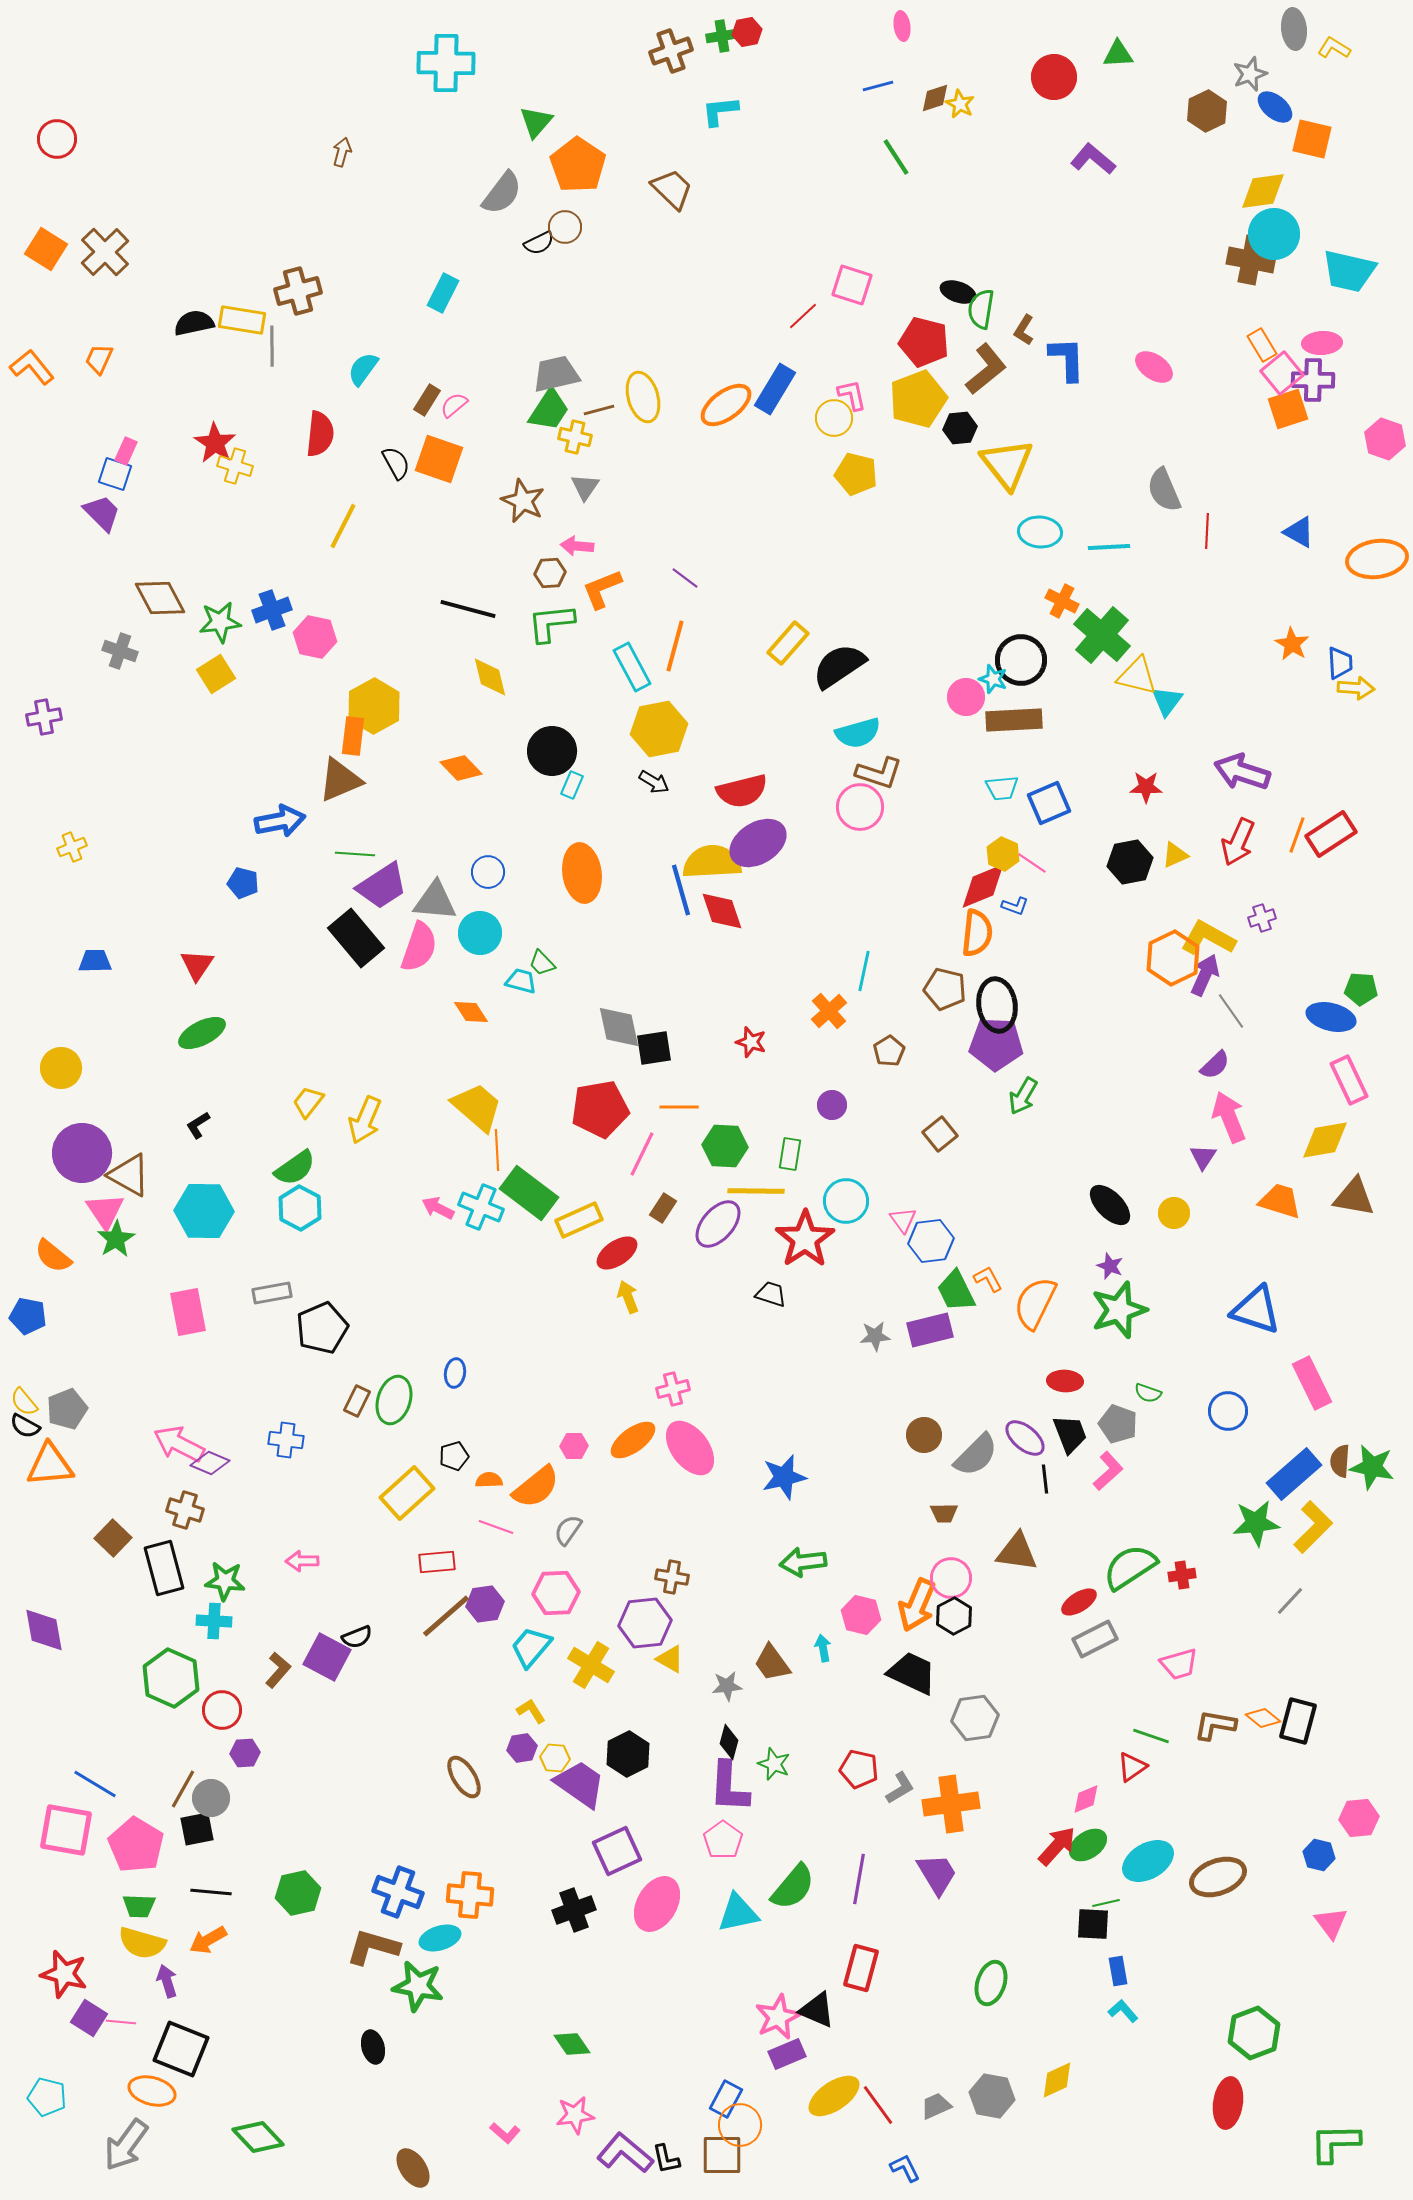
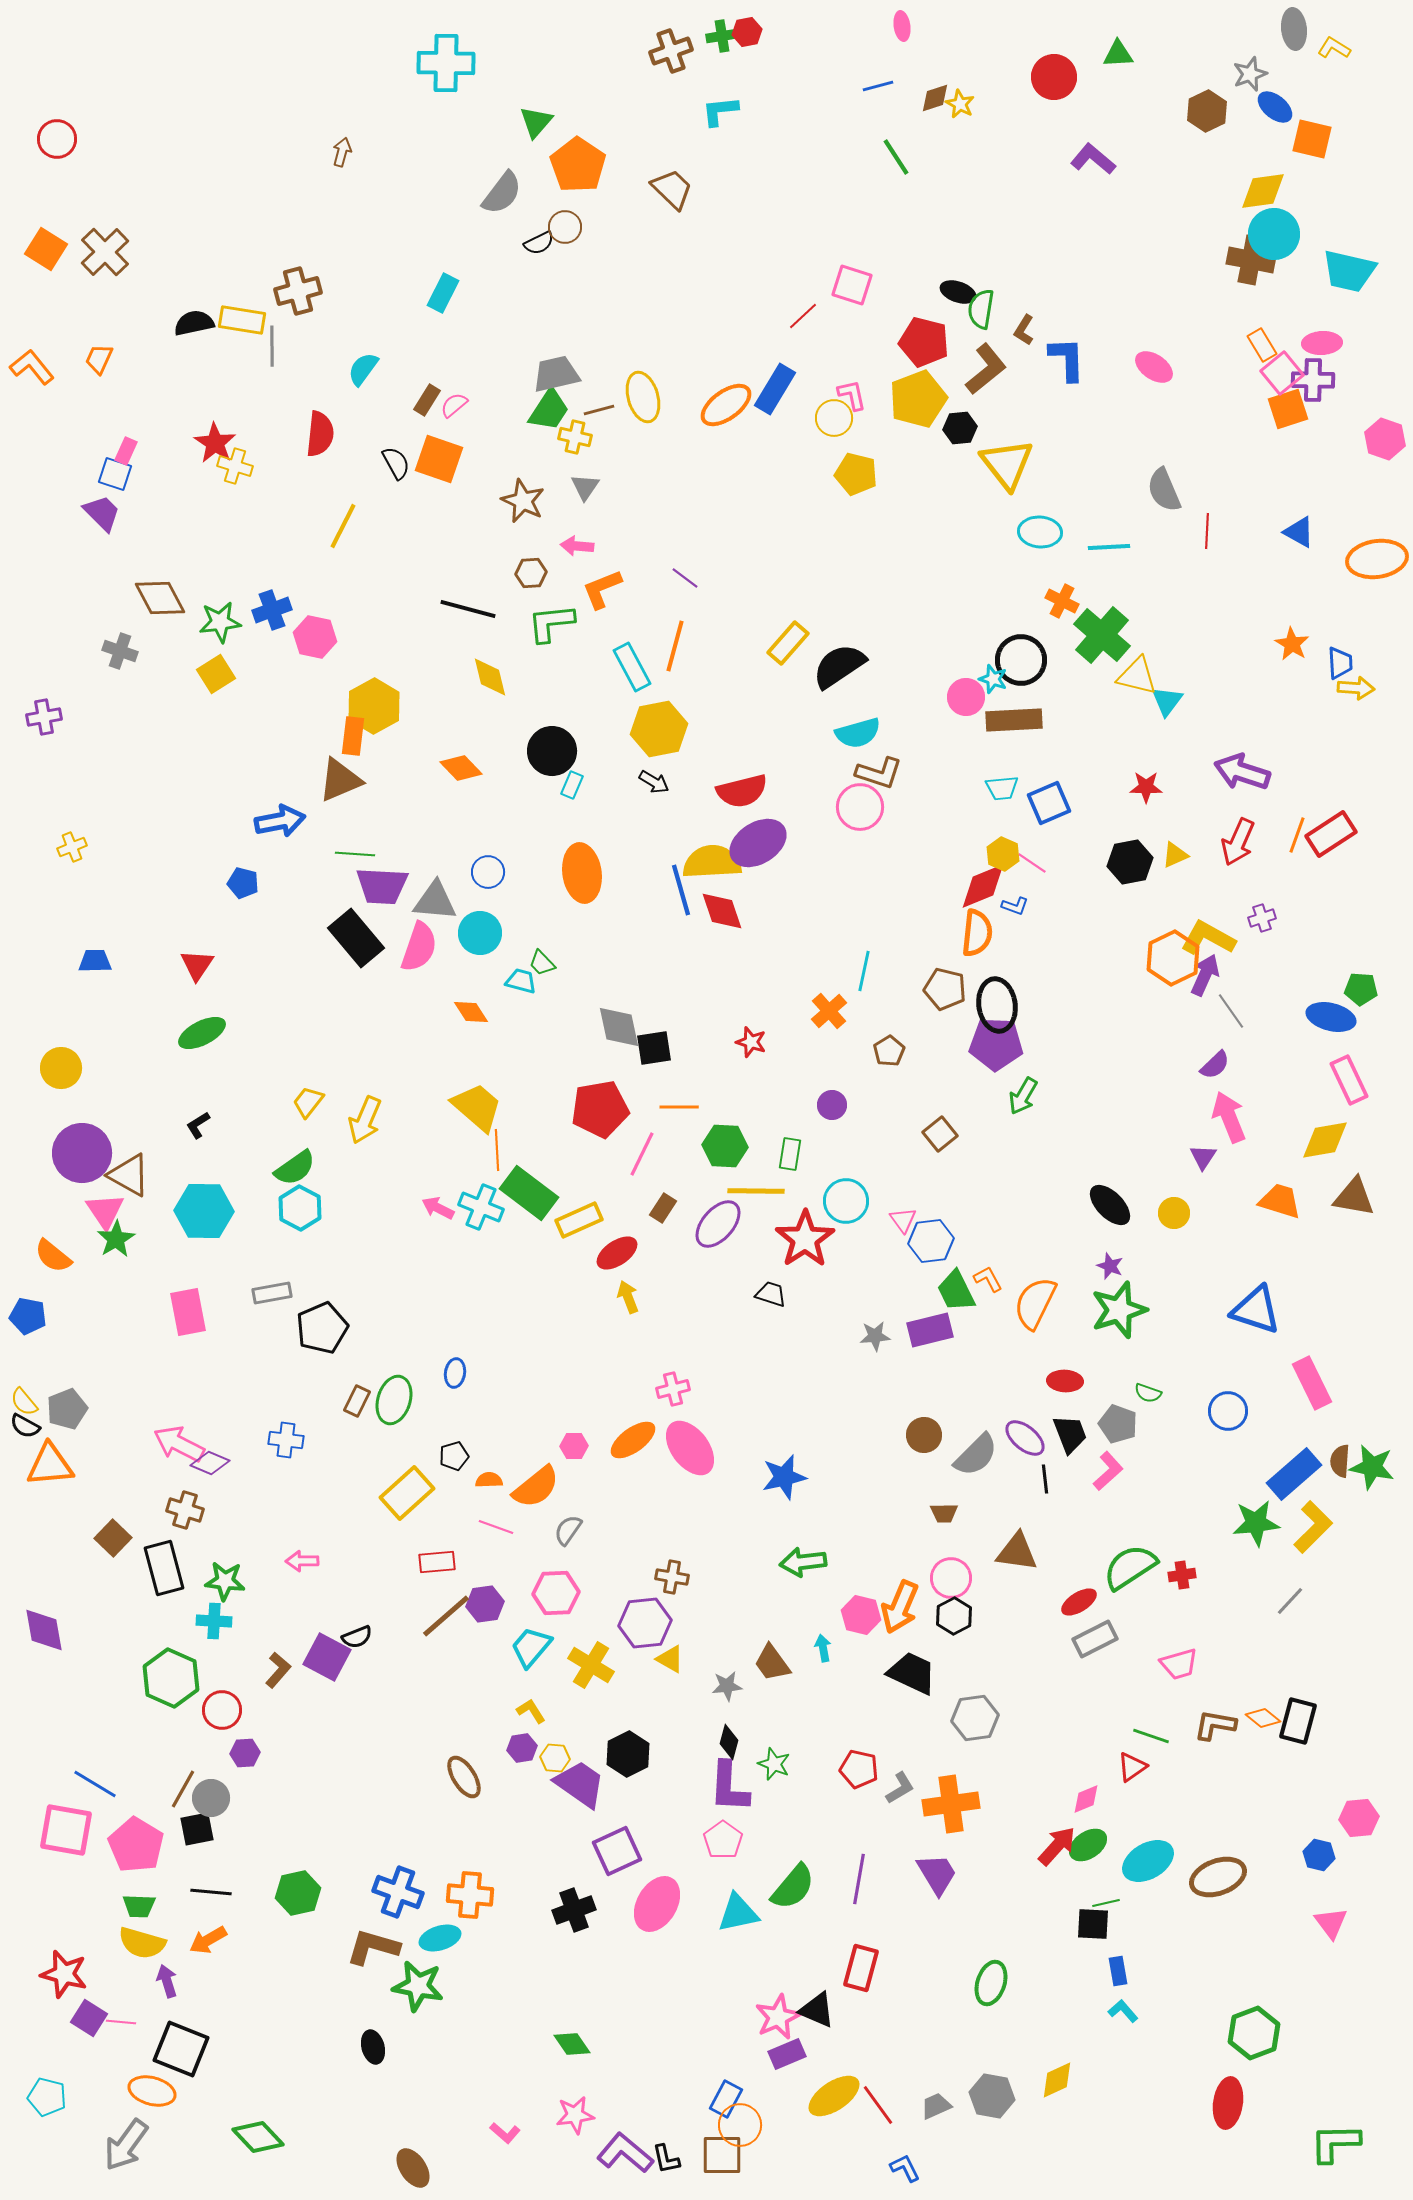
brown hexagon at (550, 573): moved 19 px left
purple trapezoid at (382, 886): rotated 36 degrees clockwise
orange arrow at (917, 1605): moved 17 px left, 2 px down
